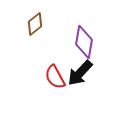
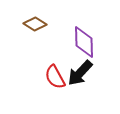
brown diamond: rotated 70 degrees clockwise
purple diamond: rotated 12 degrees counterclockwise
